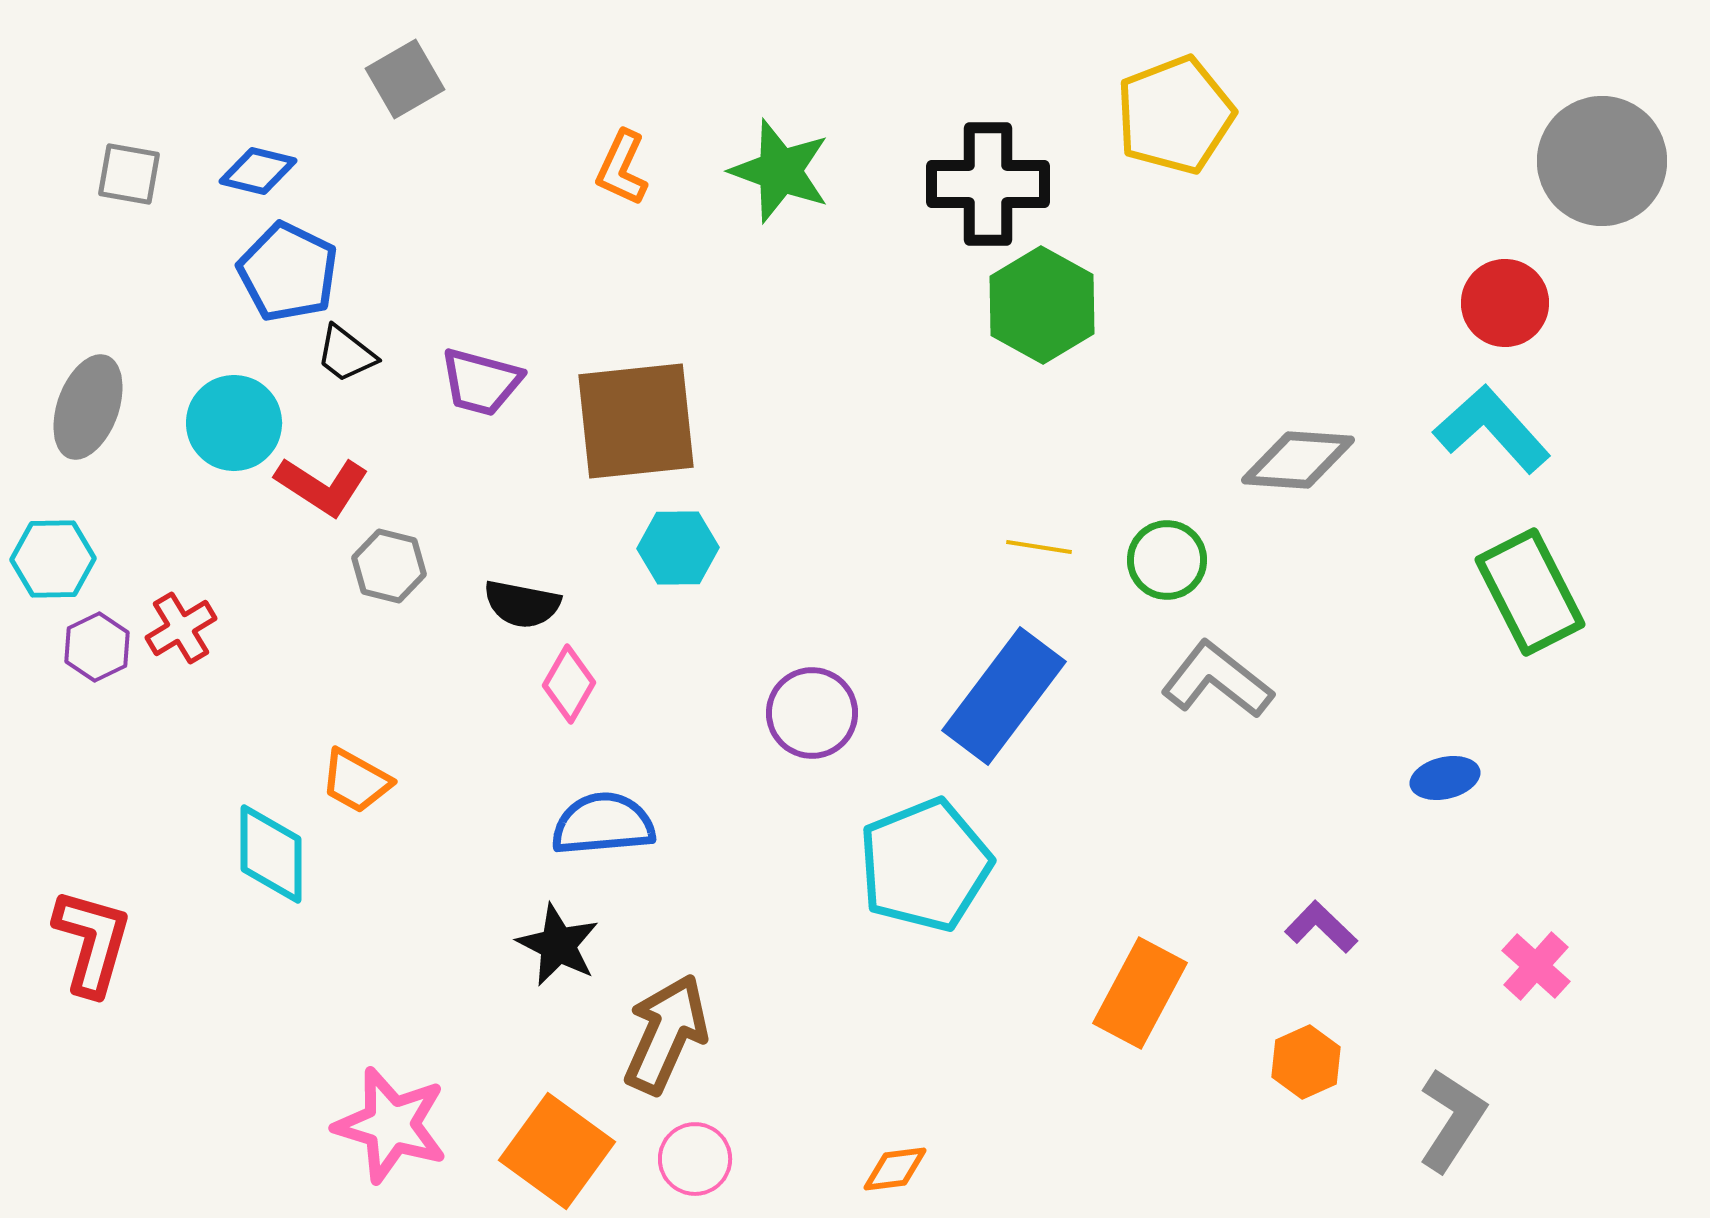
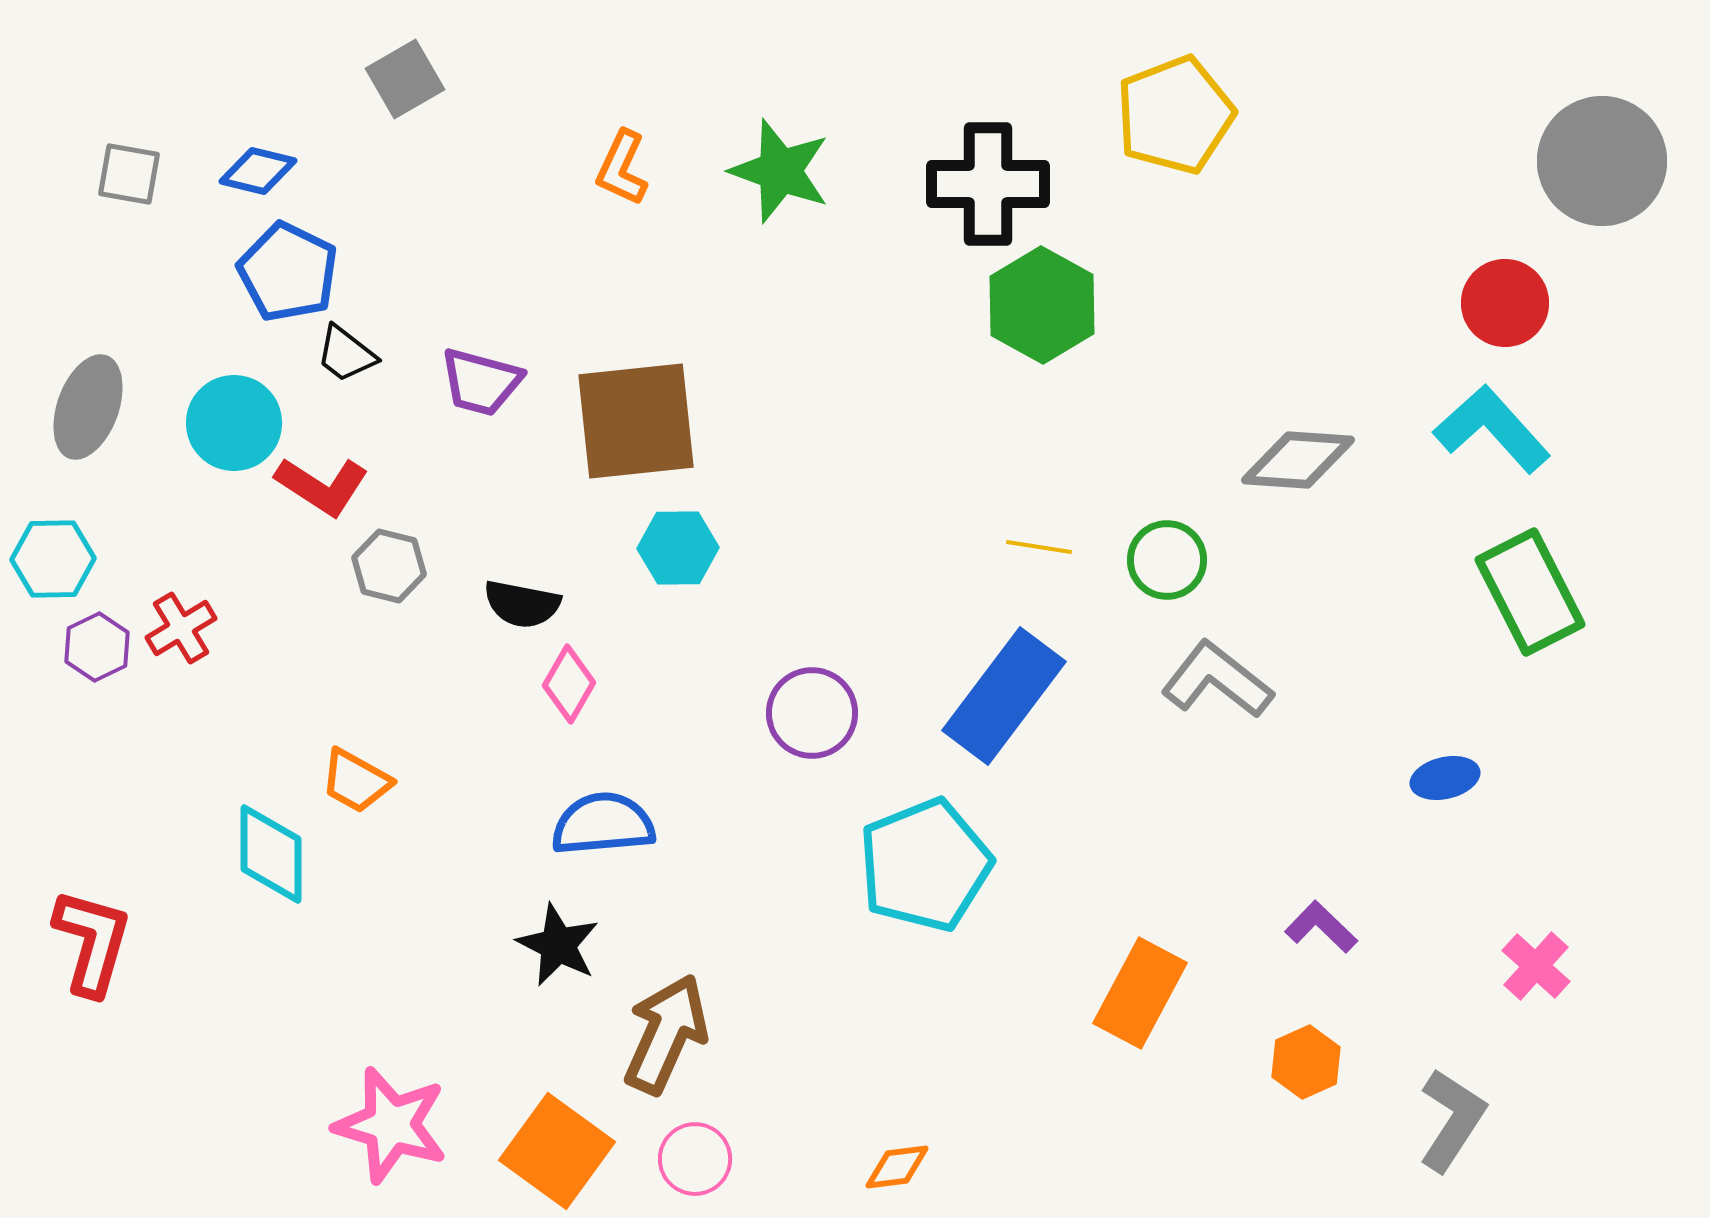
orange diamond at (895, 1169): moved 2 px right, 2 px up
